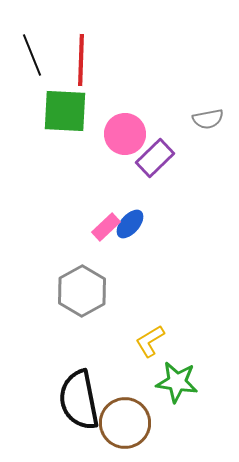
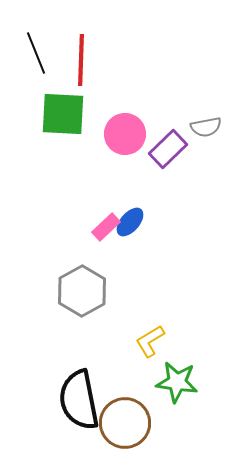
black line: moved 4 px right, 2 px up
green square: moved 2 px left, 3 px down
gray semicircle: moved 2 px left, 8 px down
purple rectangle: moved 13 px right, 9 px up
blue ellipse: moved 2 px up
